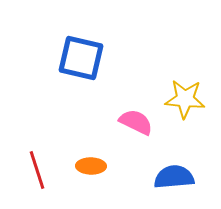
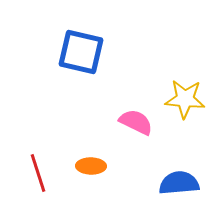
blue square: moved 6 px up
red line: moved 1 px right, 3 px down
blue semicircle: moved 5 px right, 6 px down
